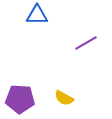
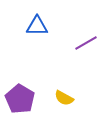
blue triangle: moved 11 px down
purple pentagon: rotated 28 degrees clockwise
